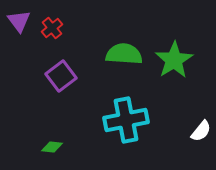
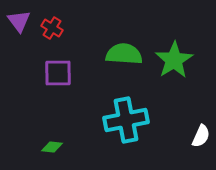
red cross: rotated 20 degrees counterclockwise
purple square: moved 3 px left, 3 px up; rotated 36 degrees clockwise
white semicircle: moved 5 px down; rotated 15 degrees counterclockwise
